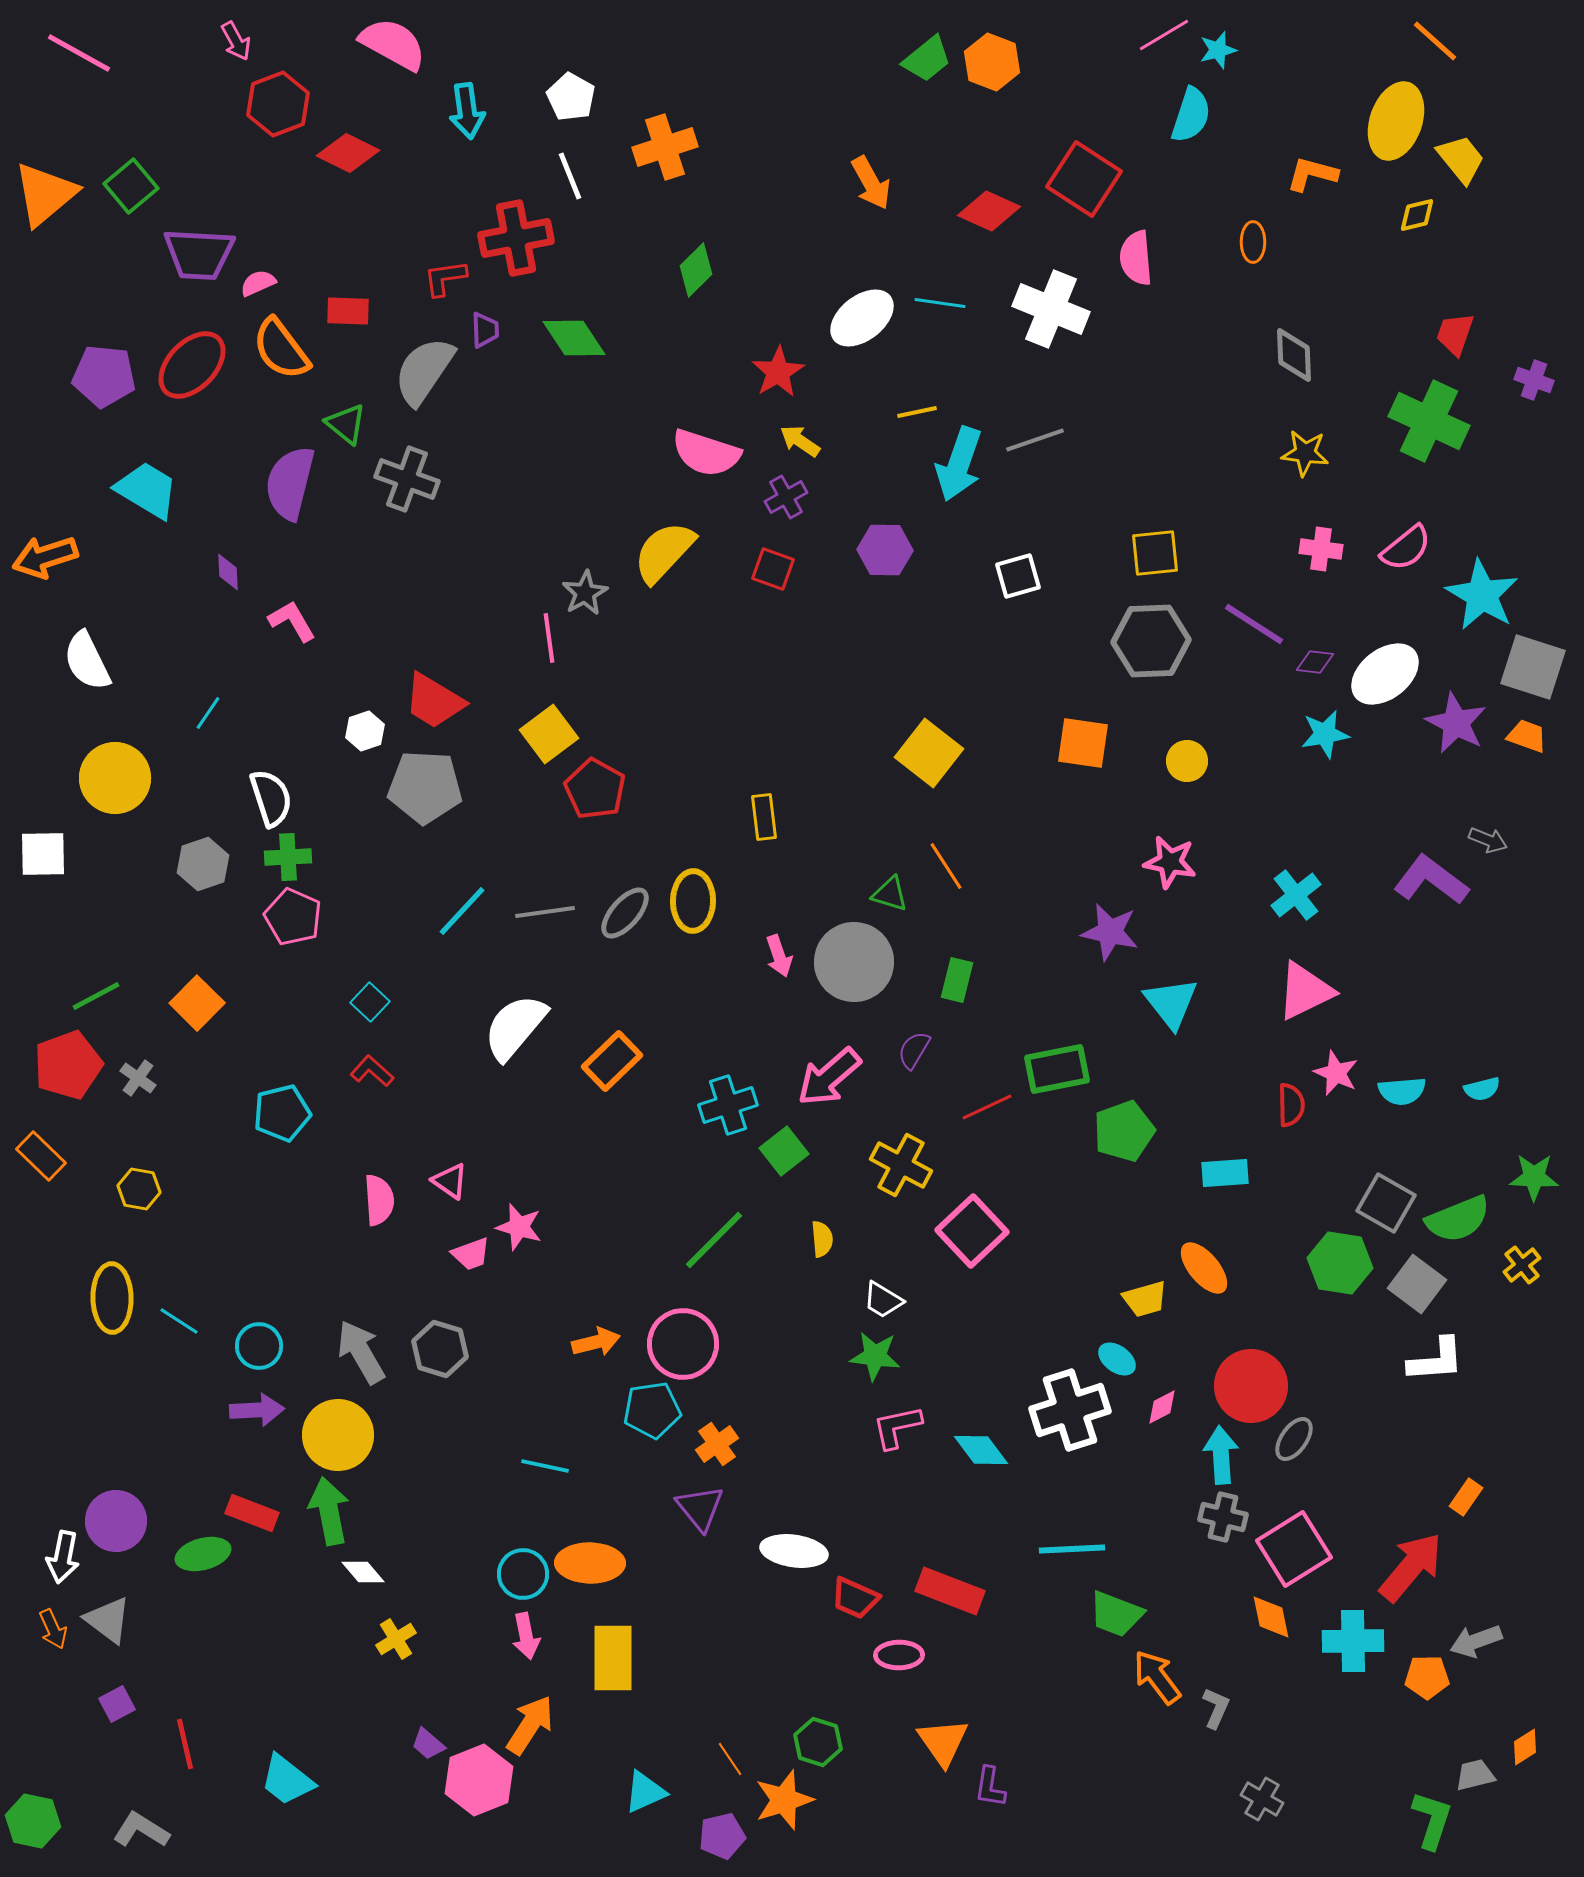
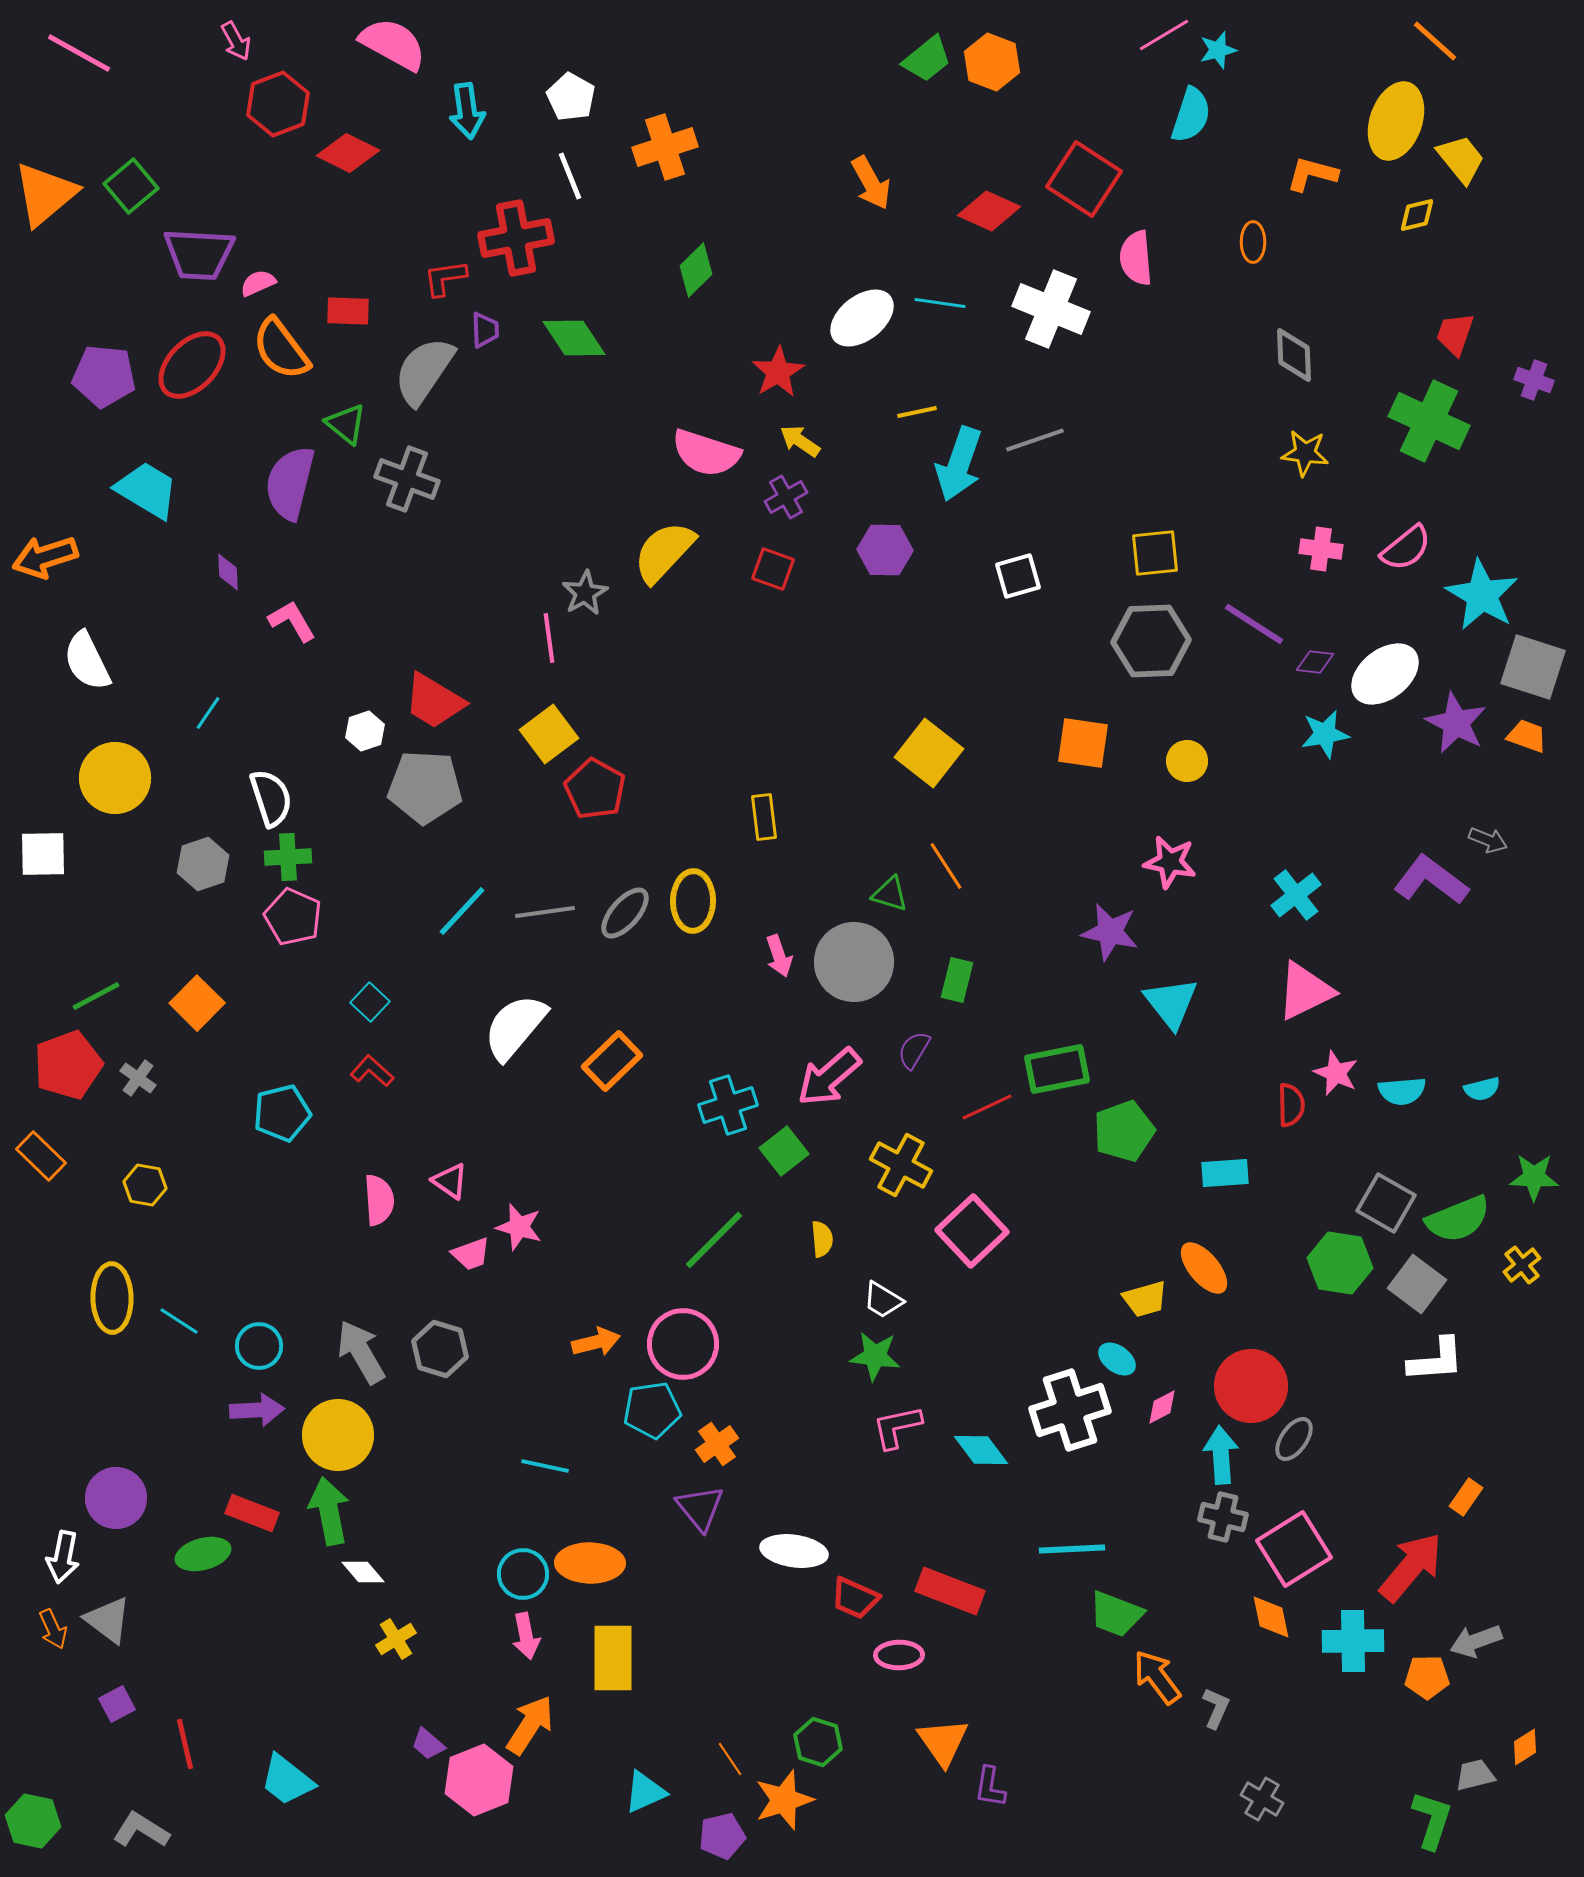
yellow hexagon at (139, 1189): moved 6 px right, 4 px up
purple circle at (116, 1521): moved 23 px up
